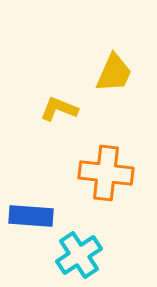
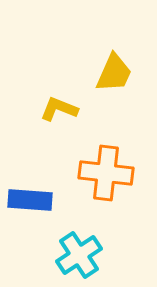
blue rectangle: moved 1 px left, 16 px up
